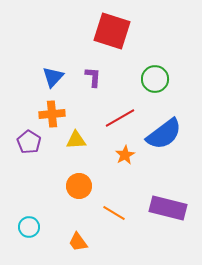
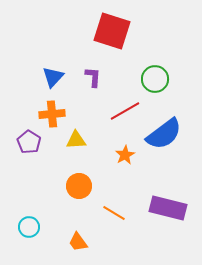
red line: moved 5 px right, 7 px up
